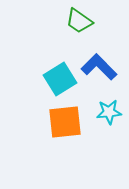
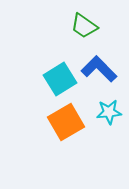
green trapezoid: moved 5 px right, 5 px down
blue L-shape: moved 2 px down
orange square: moved 1 px right; rotated 24 degrees counterclockwise
